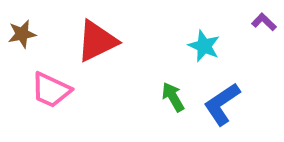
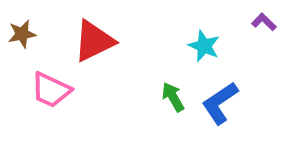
red triangle: moved 3 px left
blue L-shape: moved 2 px left, 1 px up
